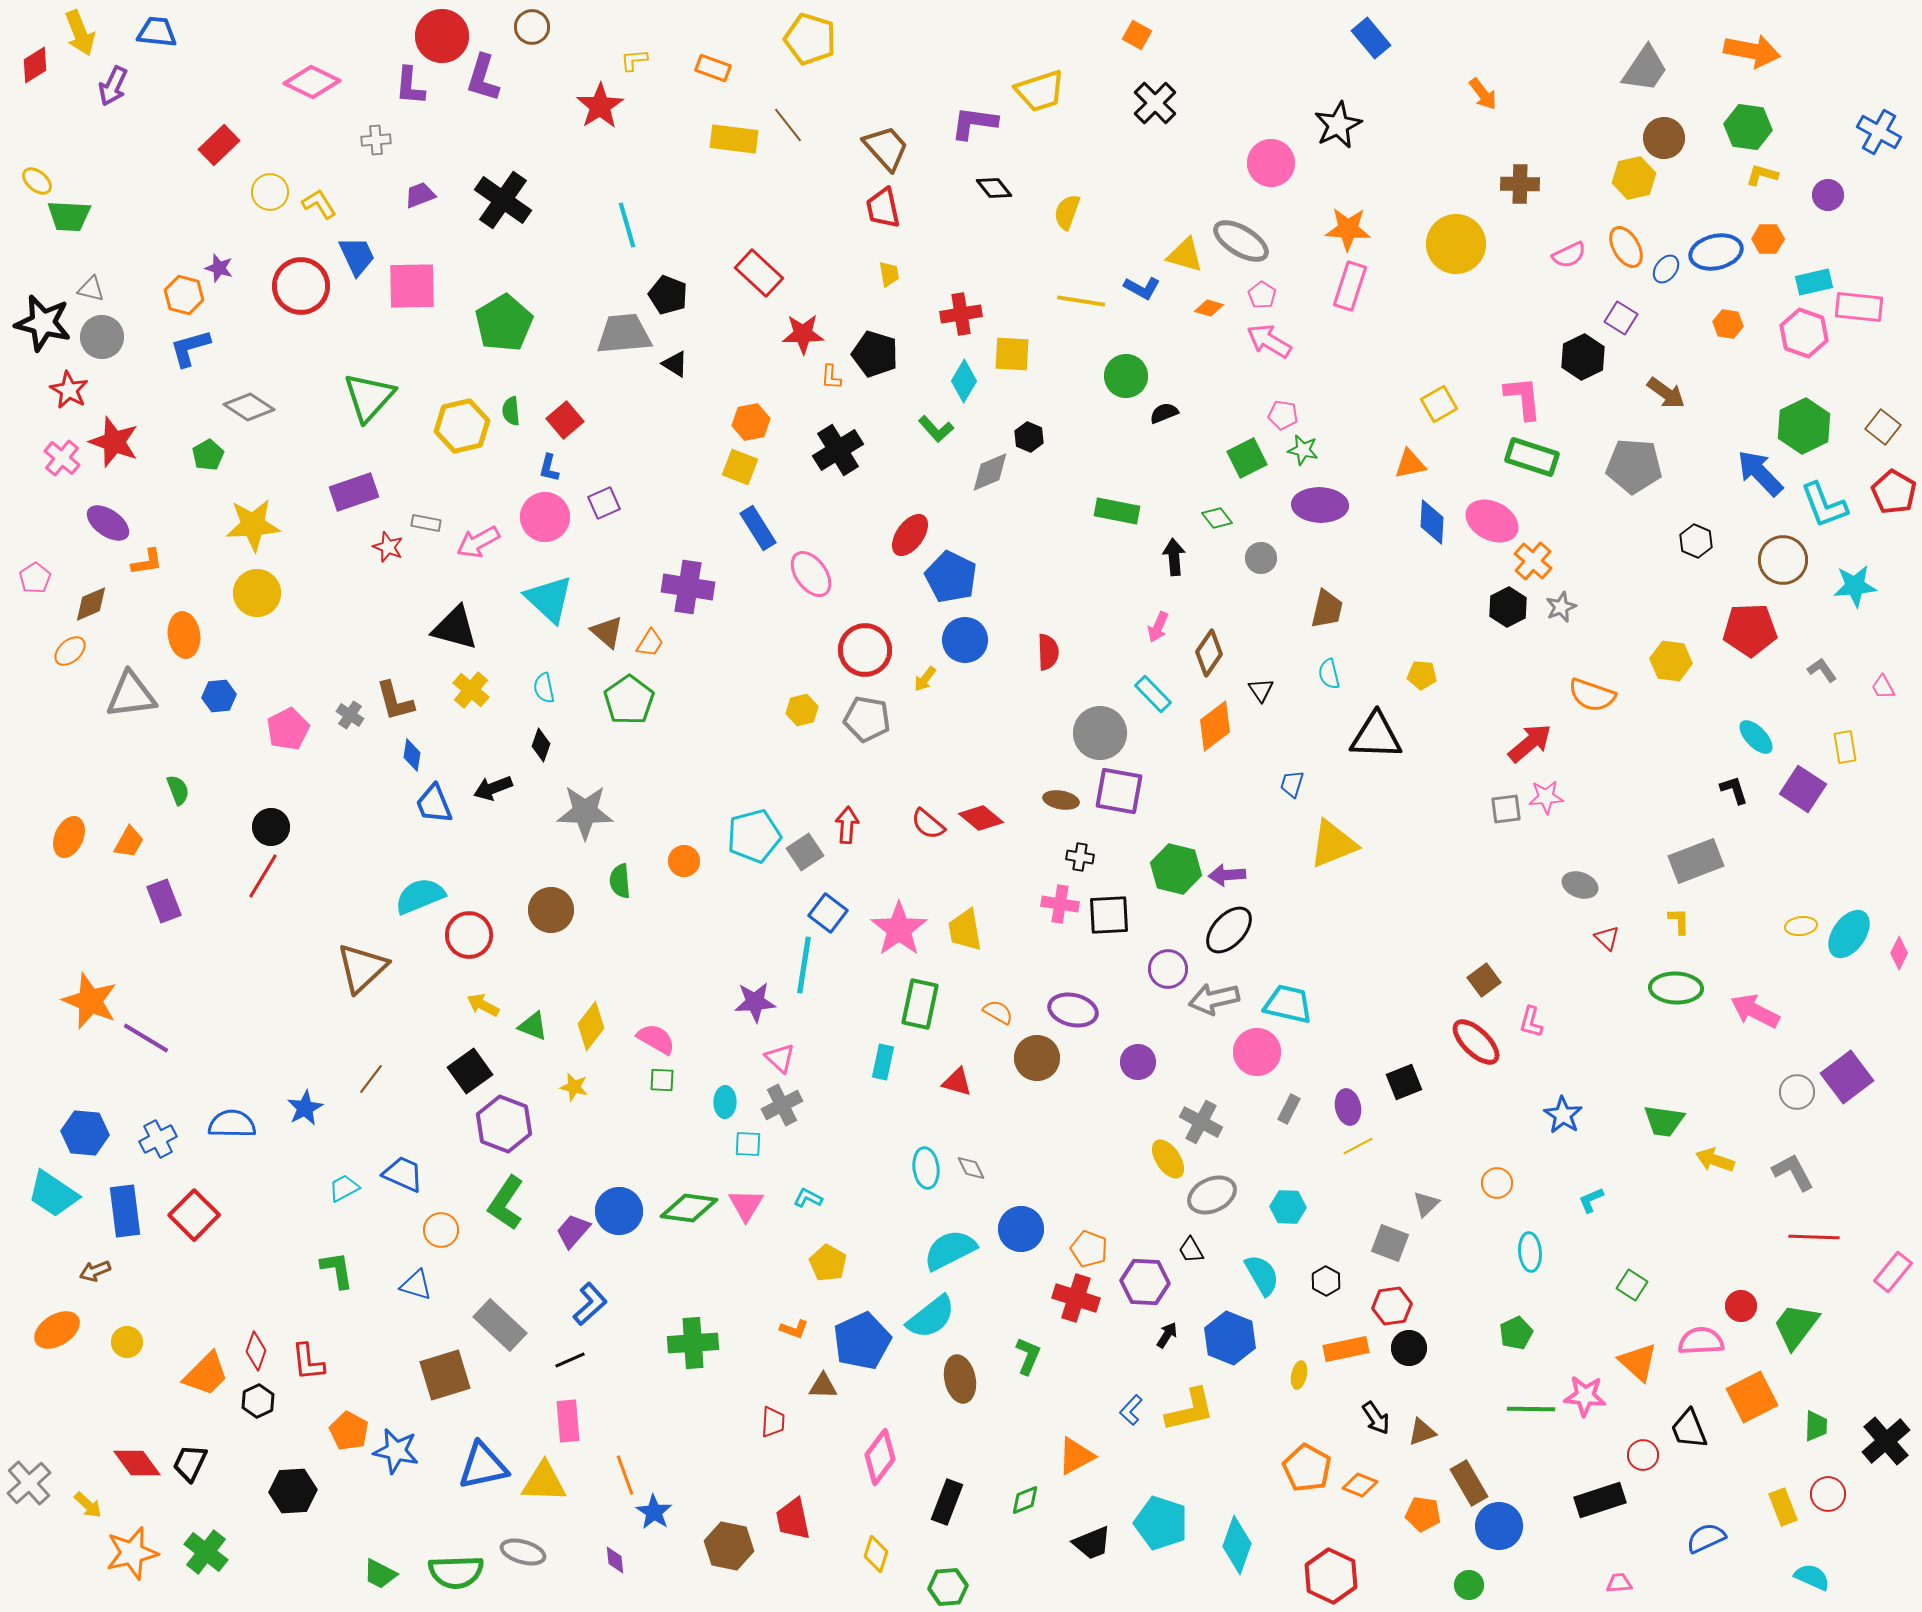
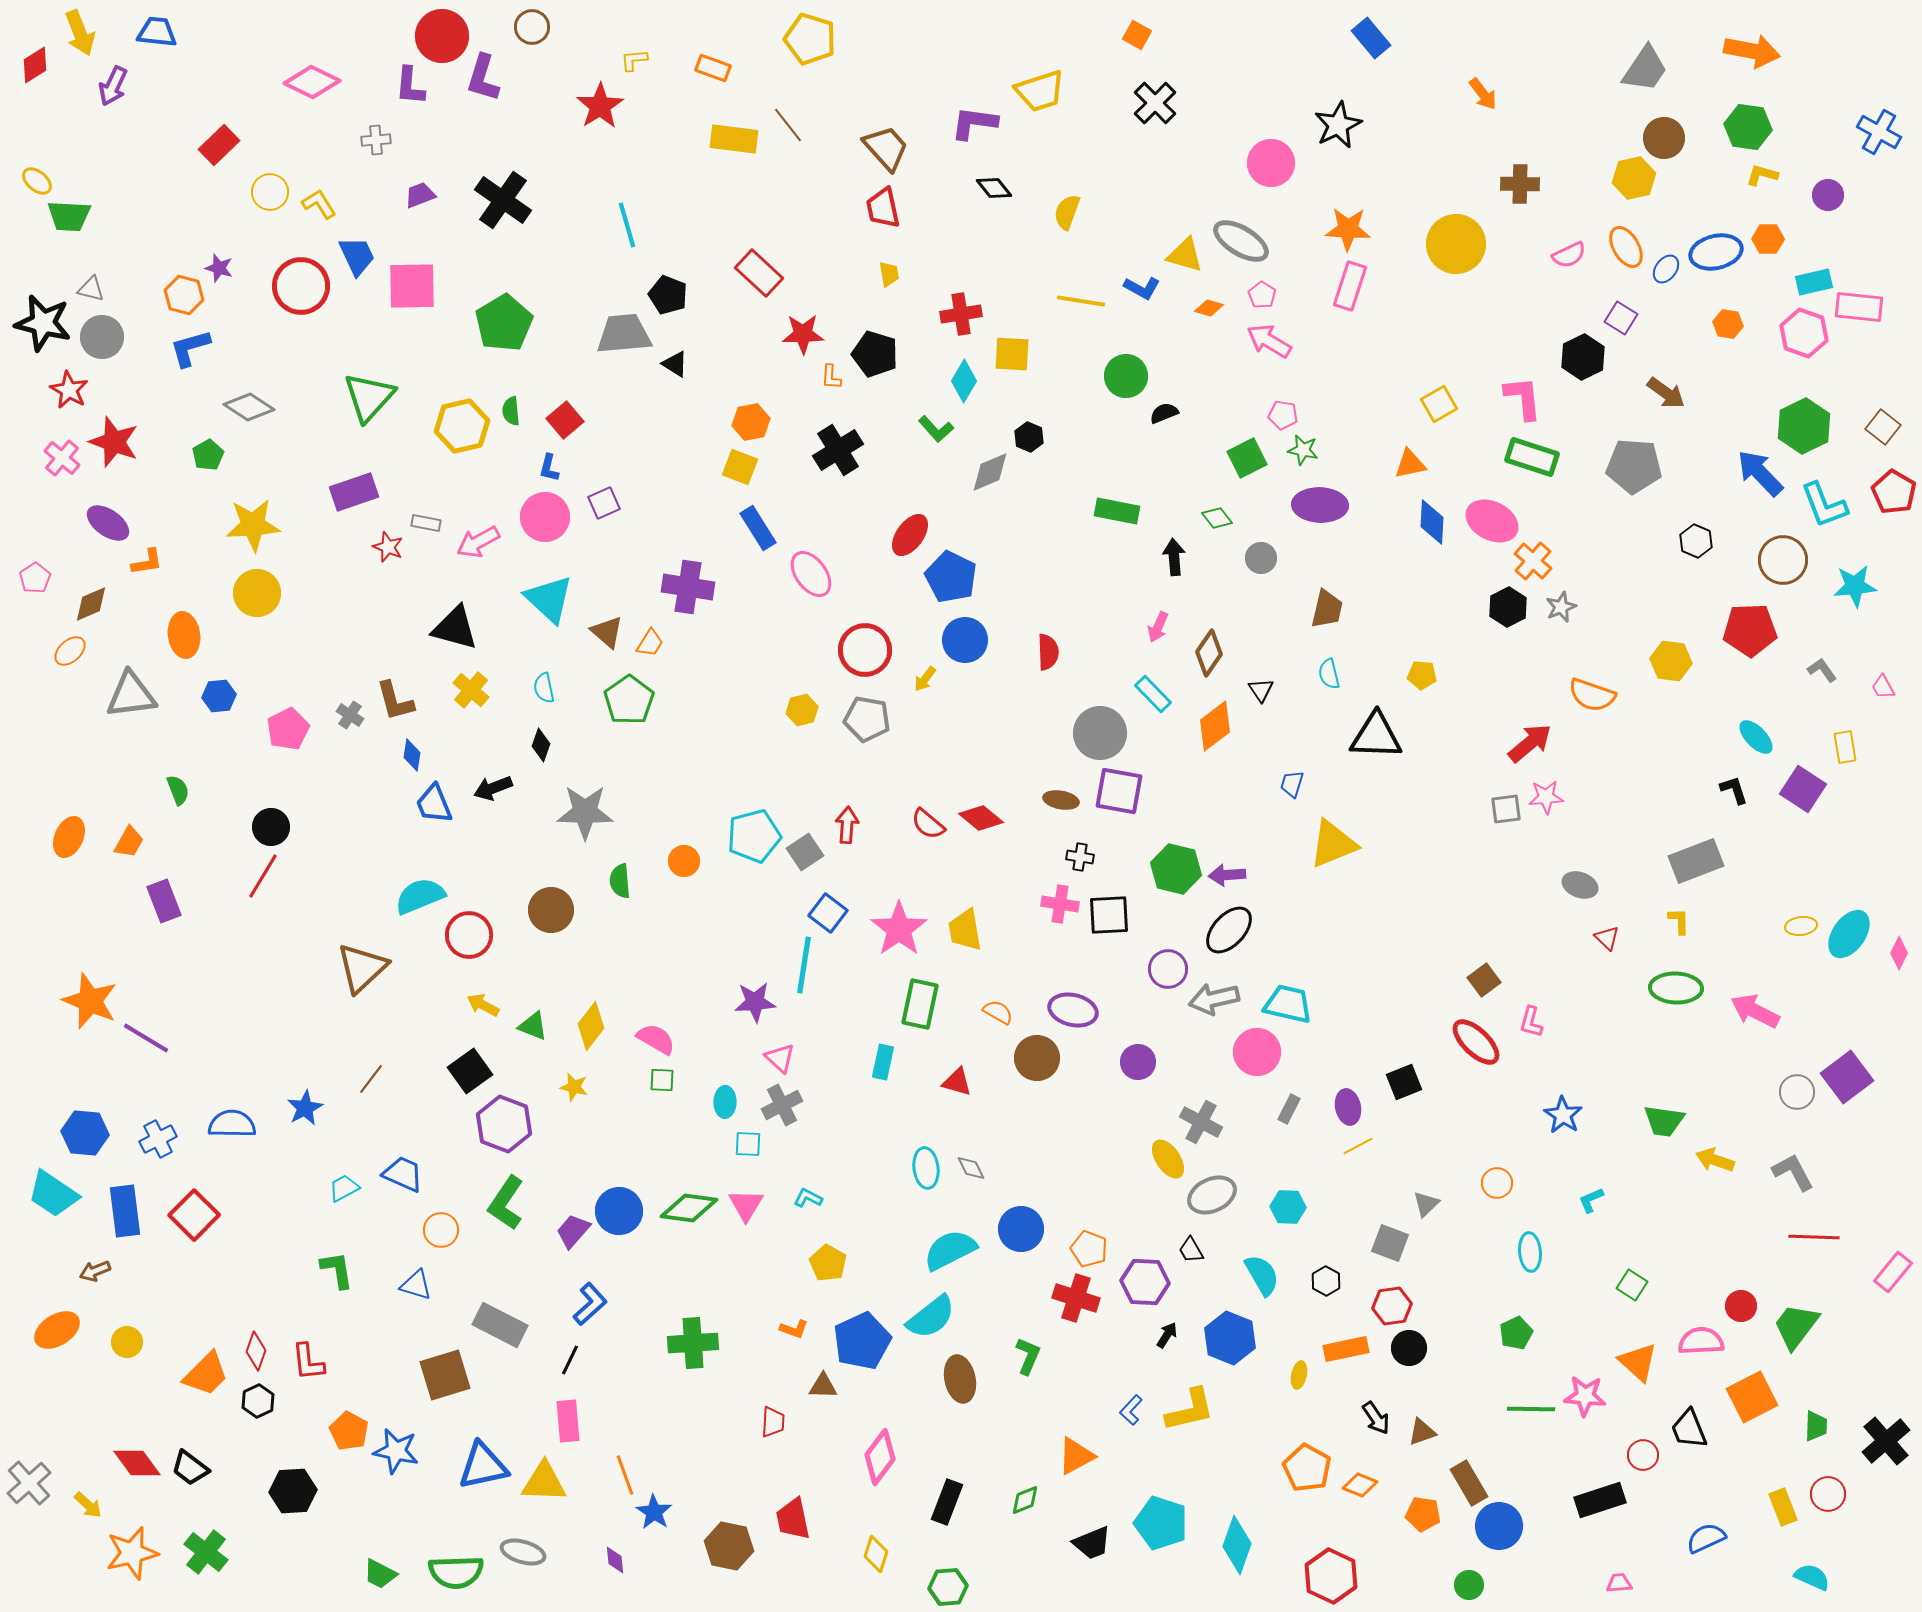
gray rectangle at (500, 1325): rotated 16 degrees counterclockwise
black line at (570, 1360): rotated 40 degrees counterclockwise
black trapezoid at (190, 1463): moved 5 px down; rotated 78 degrees counterclockwise
